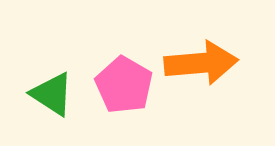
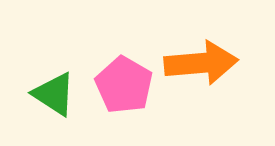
green triangle: moved 2 px right
